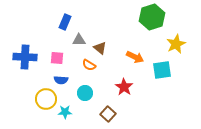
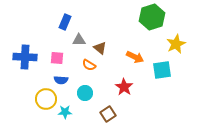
brown square: rotated 14 degrees clockwise
